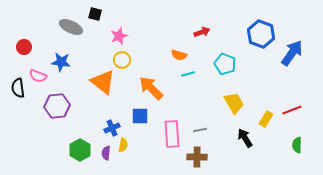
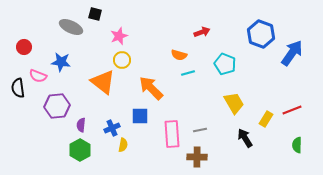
cyan line: moved 1 px up
purple semicircle: moved 25 px left, 28 px up
